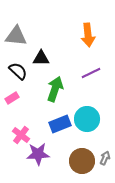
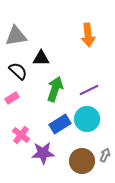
gray triangle: rotated 15 degrees counterclockwise
purple line: moved 2 px left, 17 px down
blue rectangle: rotated 10 degrees counterclockwise
purple star: moved 5 px right, 1 px up
gray arrow: moved 3 px up
